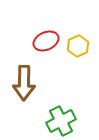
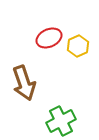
red ellipse: moved 3 px right, 3 px up
brown arrow: rotated 20 degrees counterclockwise
